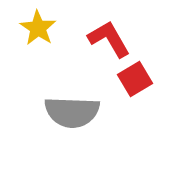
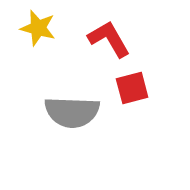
yellow star: rotated 18 degrees counterclockwise
red square: moved 3 px left, 9 px down; rotated 16 degrees clockwise
